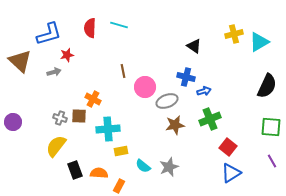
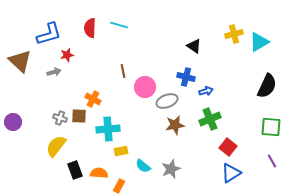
blue arrow: moved 2 px right
gray star: moved 2 px right, 2 px down
